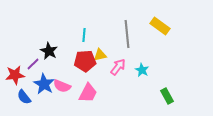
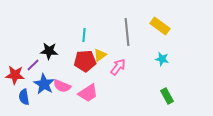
gray line: moved 2 px up
black star: rotated 24 degrees counterclockwise
yellow triangle: rotated 24 degrees counterclockwise
purple line: moved 1 px down
cyan star: moved 20 px right, 11 px up; rotated 16 degrees counterclockwise
red star: rotated 12 degrees clockwise
pink trapezoid: rotated 30 degrees clockwise
blue semicircle: rotated 28 degrees clockwise
